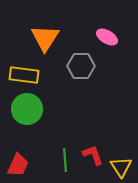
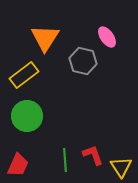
pink ellipse: rotated 25 degrees clockwise
gray hexagon: moved 2 px right, 5 px up; rotated 12 degrees clockwise
yellow rectangle: rotated 44 degrees counterclockwise
green circle: moved 7 px down
